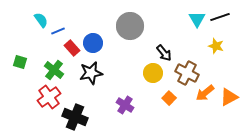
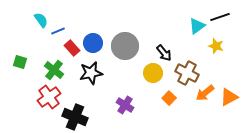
cyan triangle: moved 7 px down; rotated 24 degrees clockwise
gray circle: moved 5 px left, 20 px down
